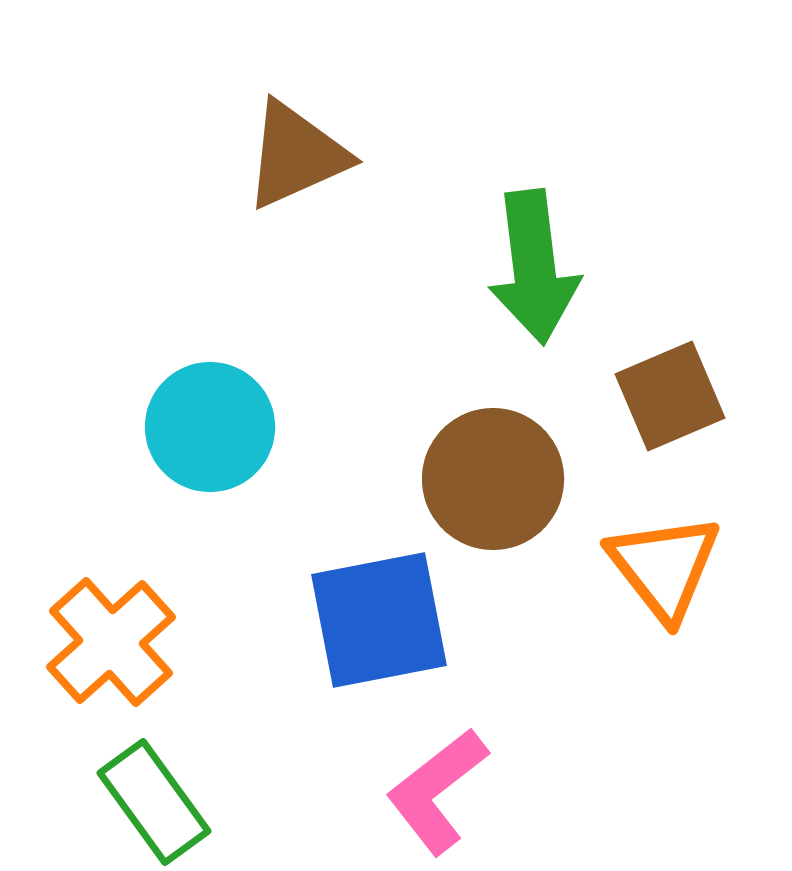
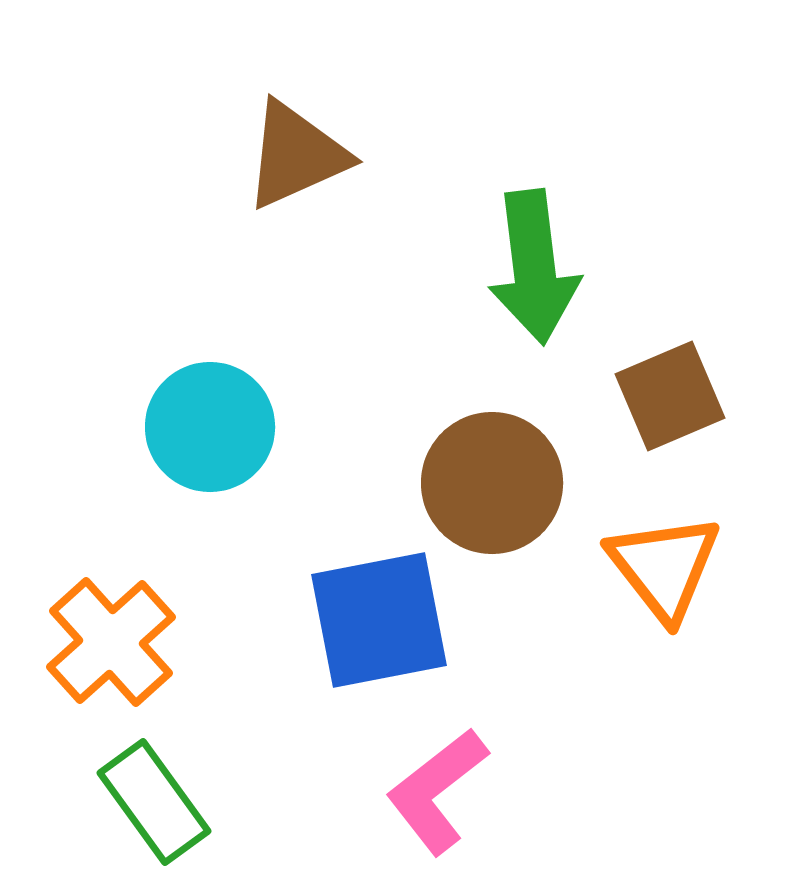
brown circle: moved 1 px left, 4 px down
